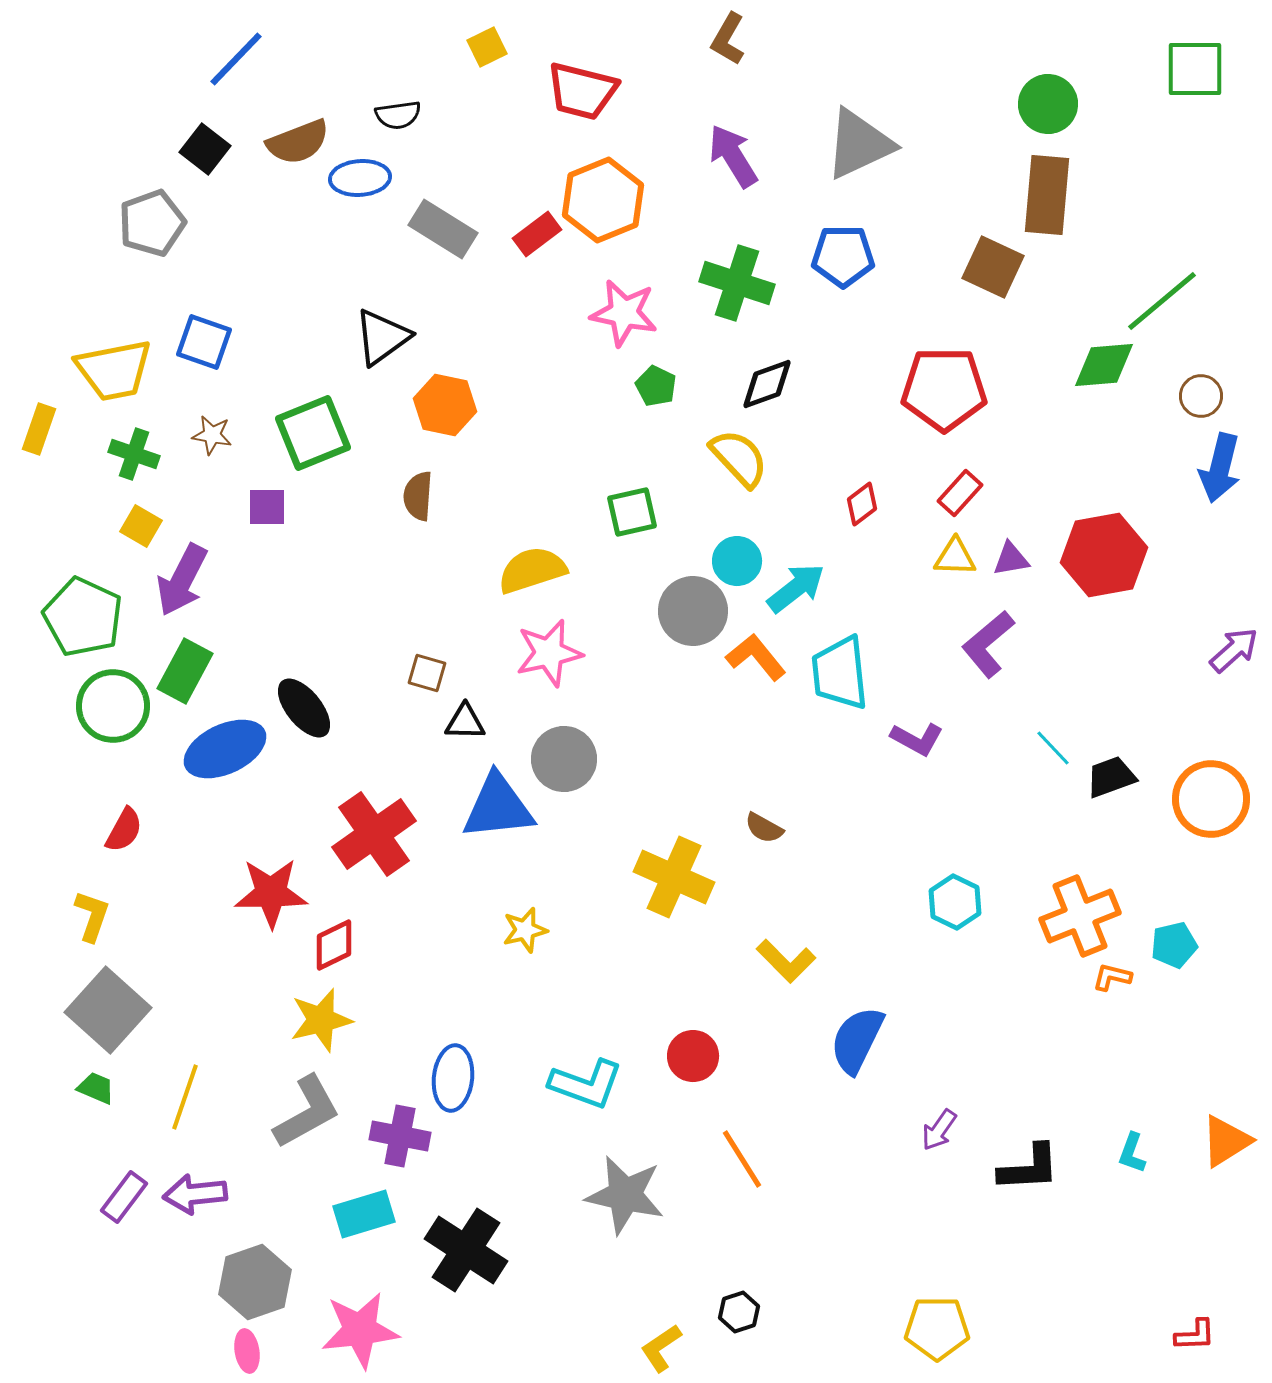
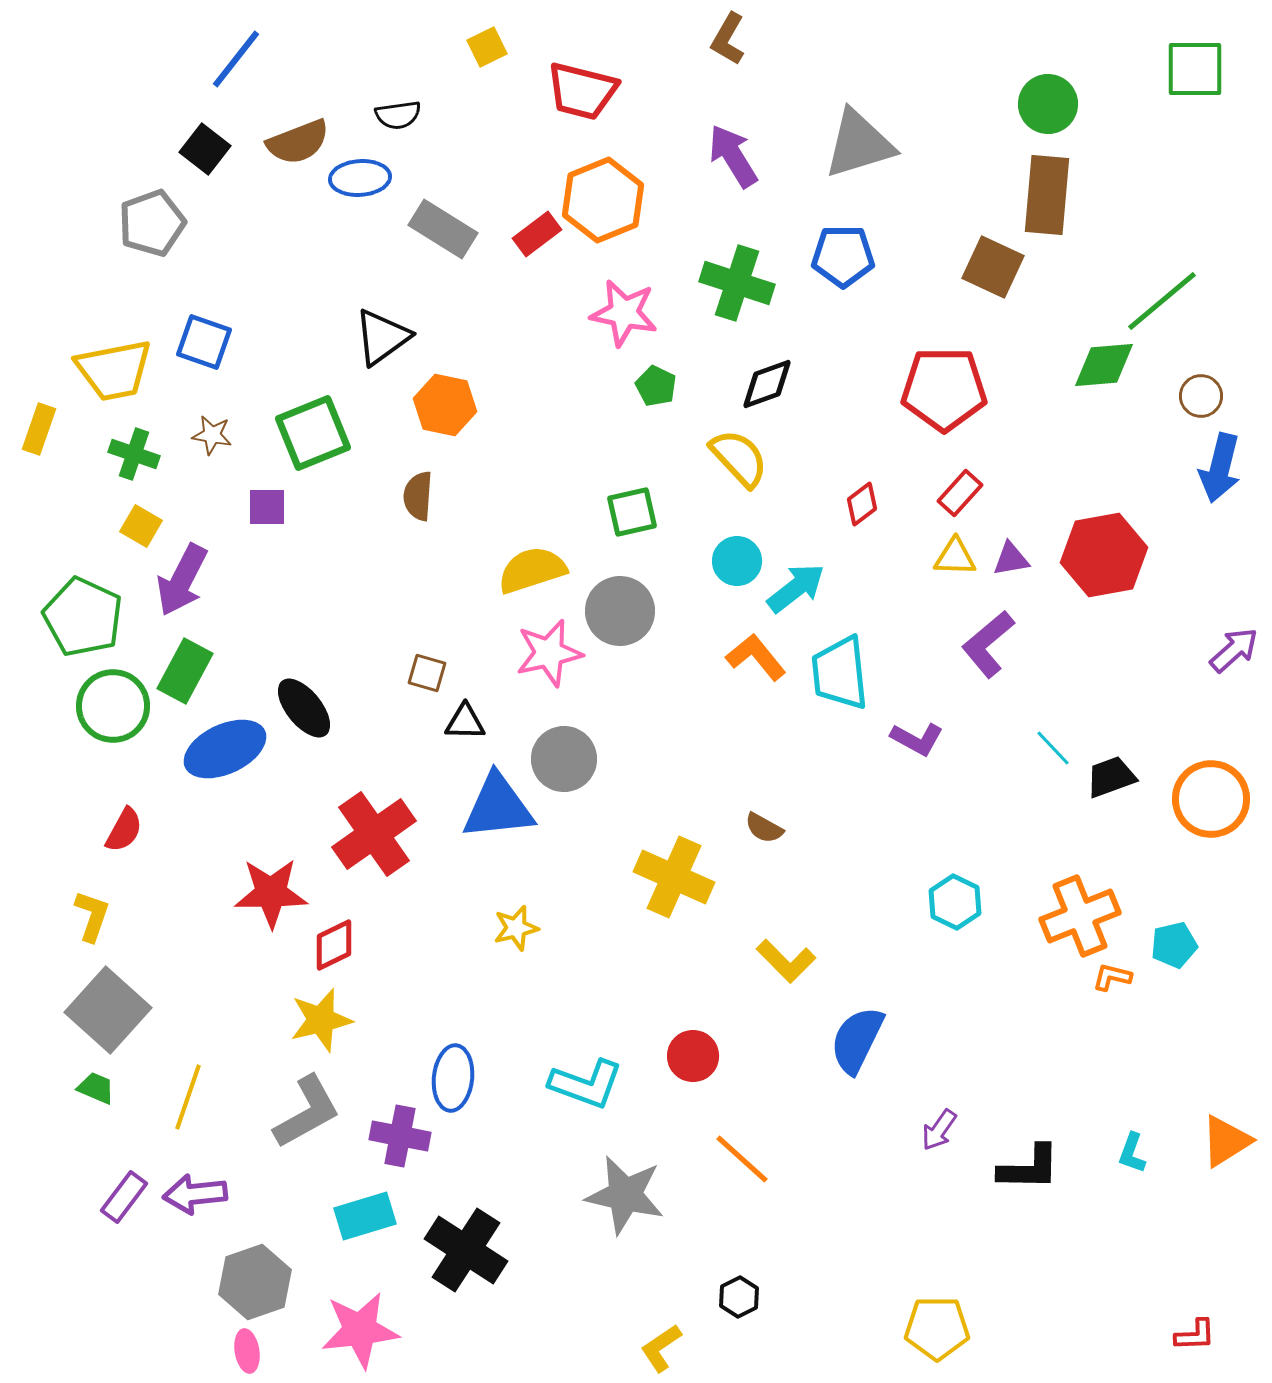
blue line at (236, 59): rotated 6 degrees counterclockwise
gray triangle at (859, 144): rotated 8 degrees clockwise
gray circle at (693, 611): moved 73 px left
yellow star at (525, 930): moved 9 px left, 2 px up
yellow line at (185, 1097): moved 3 px right
orange line at (742, 1159): rotated 16 degrees counterclockwise
black L-shape at (1029, 1168): rotated 4 degrees clockwise
cyan rectangle at (364, 1214): moved 1 px right, 2 px down
black hexagon at (739, 1312): moved 15 px up; rotated 9 degrees counterclockwise
